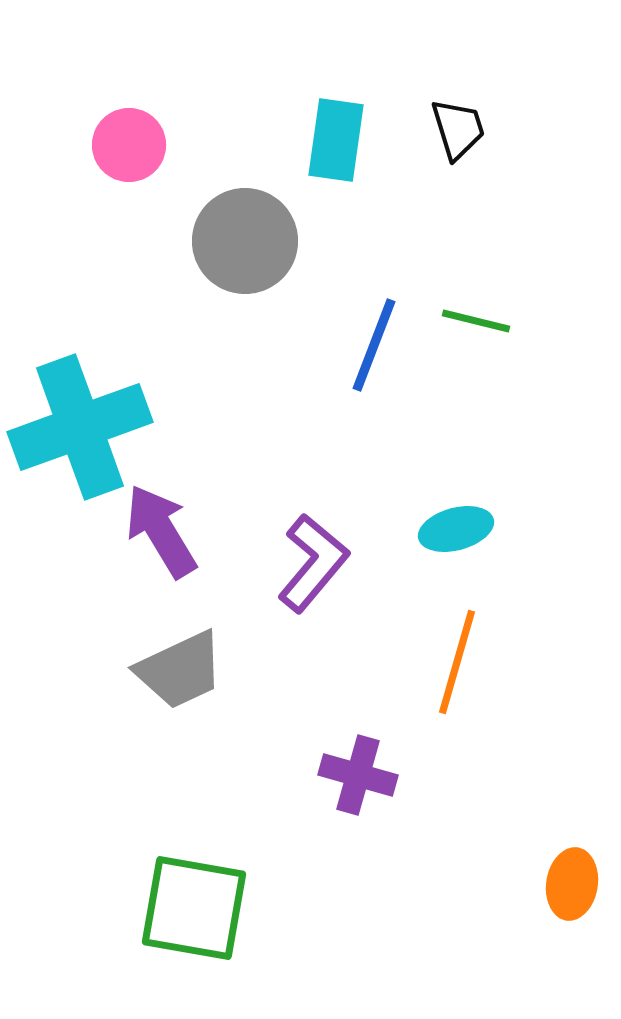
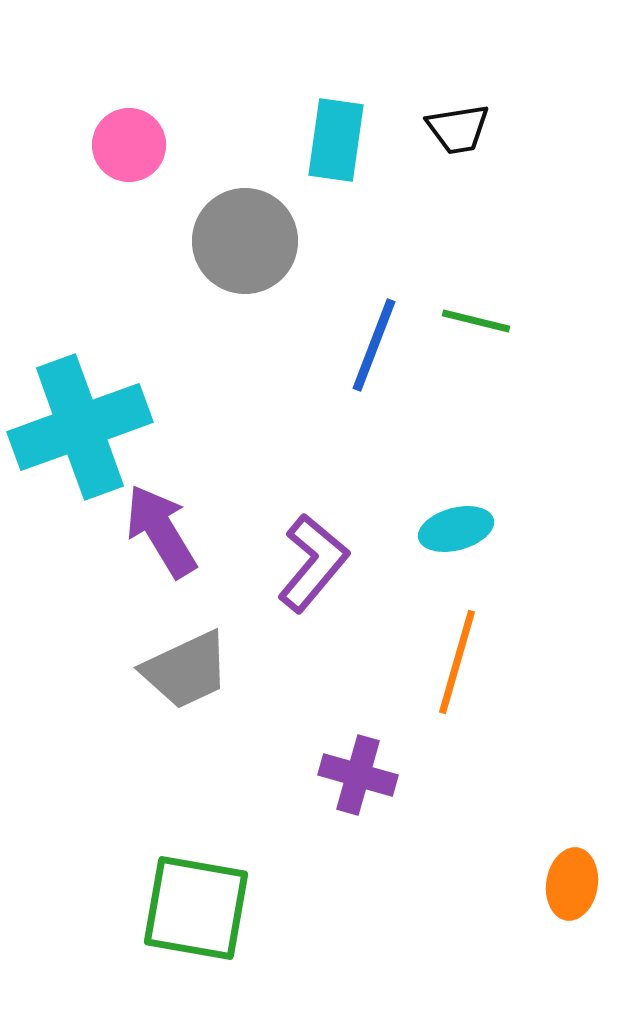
black trapezoid: rotated 98 degrees clockwise
gray trapezoid: moved 6 px right
green square: moved 2 px right
